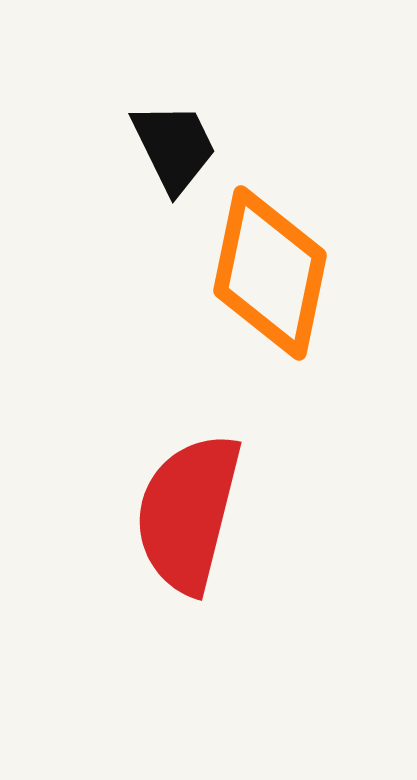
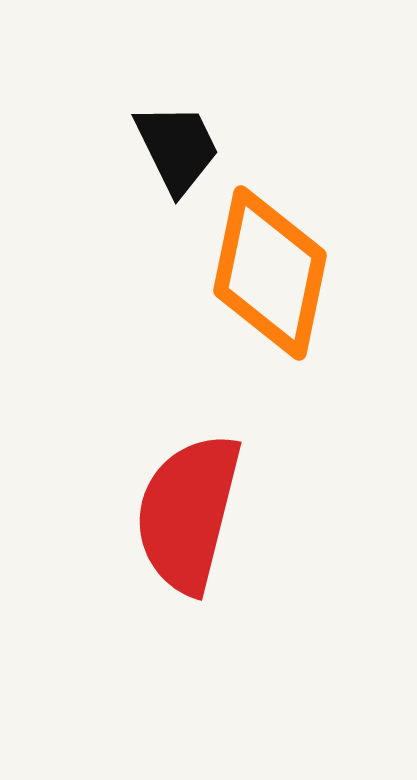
black trapezoid: moved 3 px right, 1 px down
